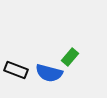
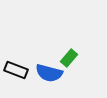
green rectangle: moved 1 px left, 1 px down
